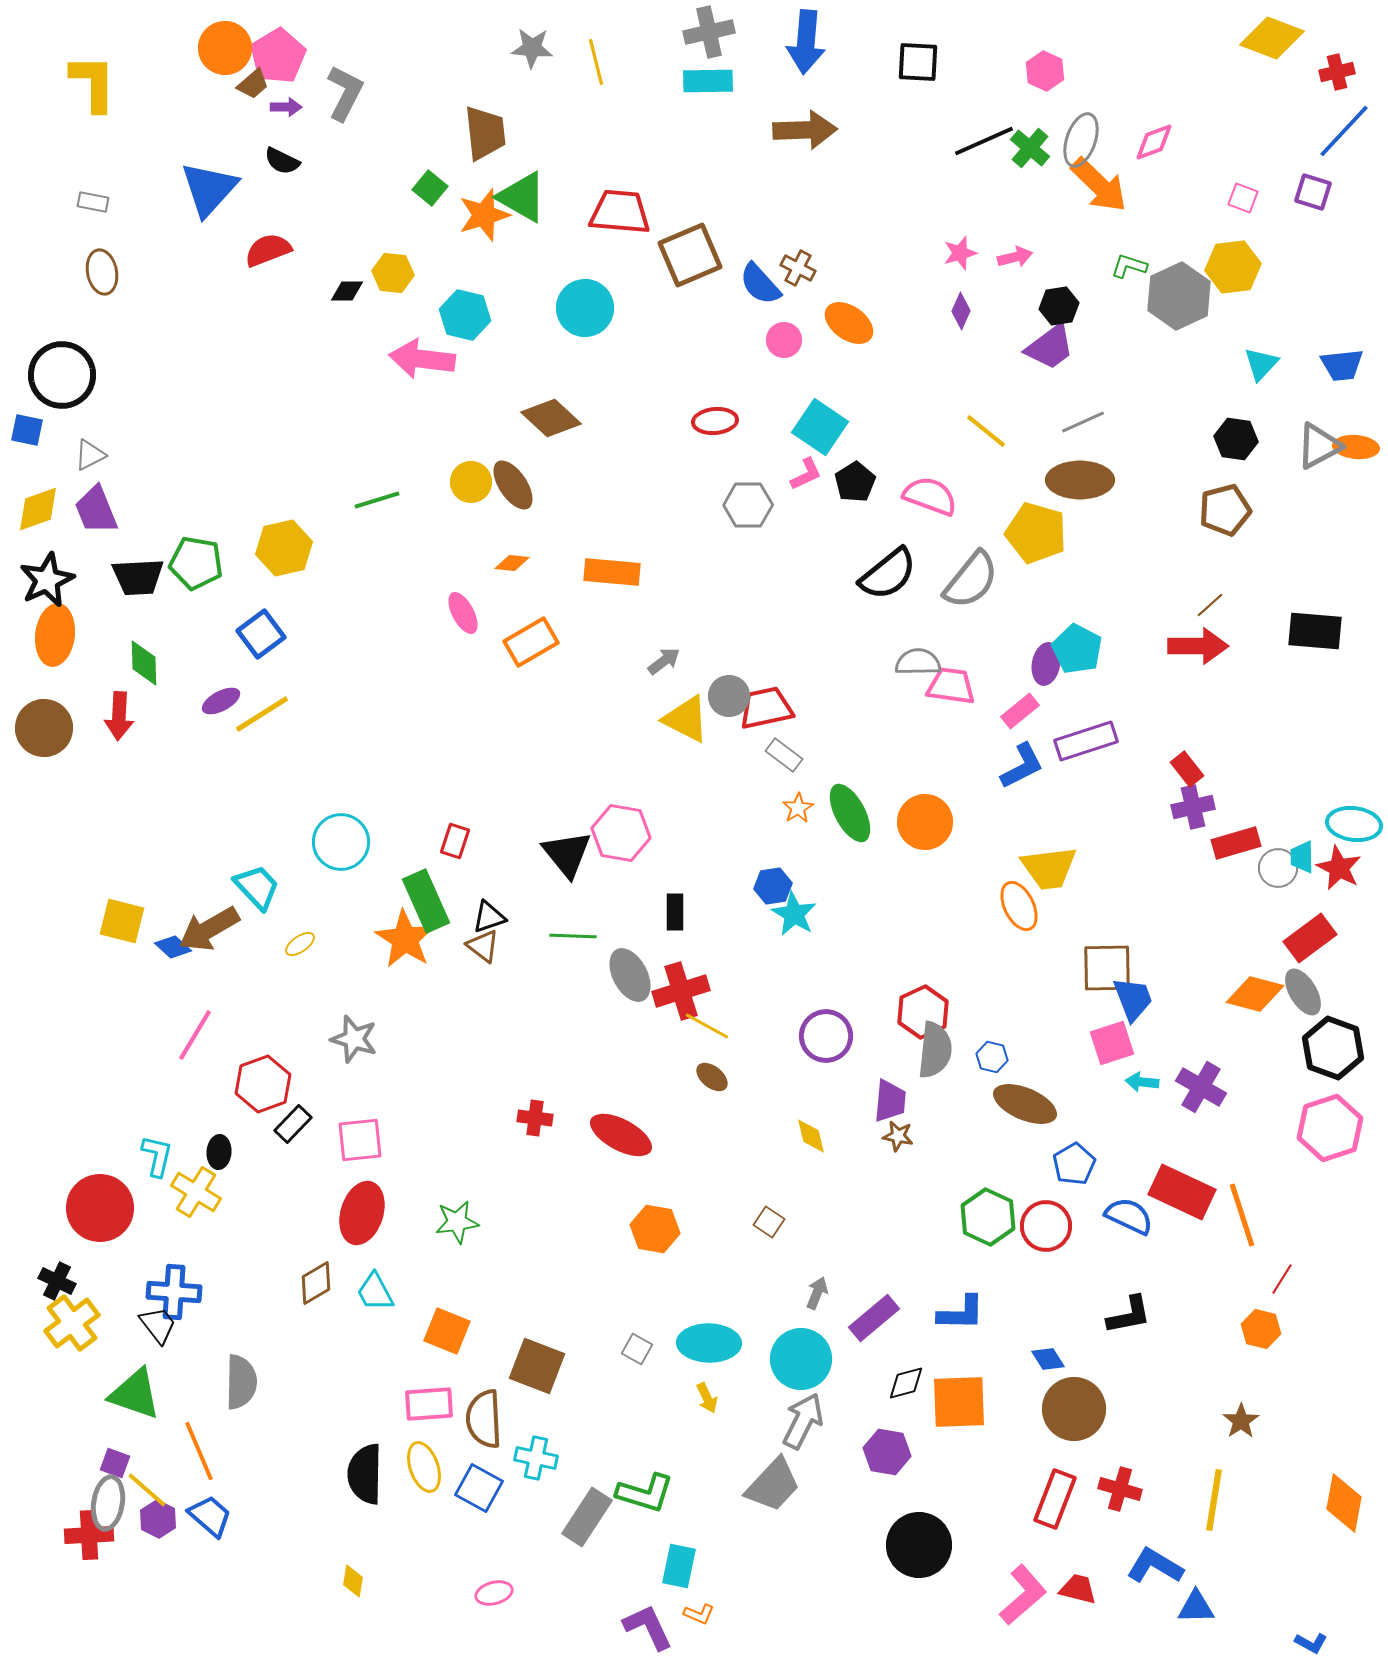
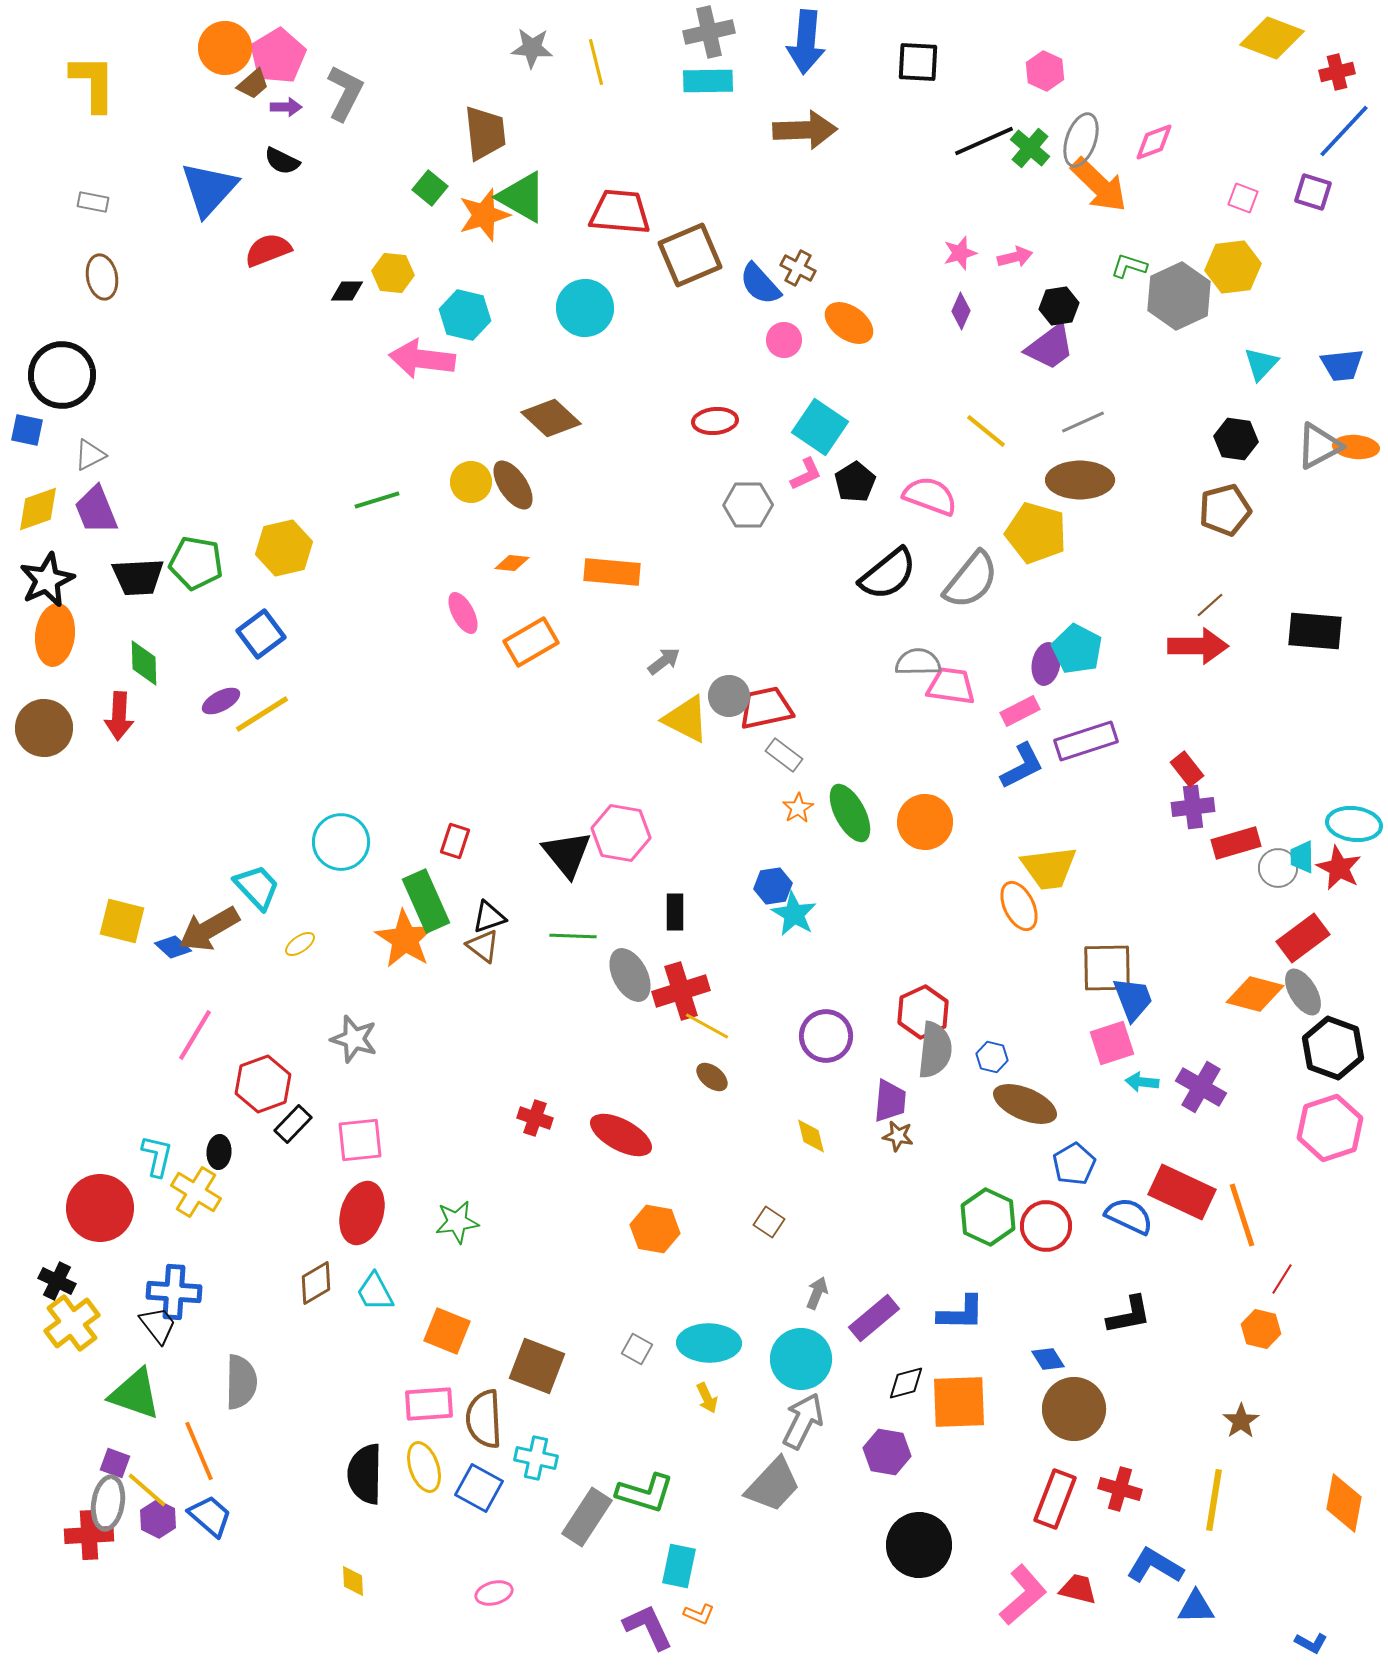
brown ellipse at (102, 272): moved 5 px down
pink rectangle at (1020, 711): rotated 12 degrees clockwise
purple cross at (1193, 807): rotated 6 degrees clockwise
red rectangle at (1310, 938): moved 7 px left
red cross at (535, 1118): rotated 12 degrees clockwise
yellow diamond at (353, 1581): rotated 12 degrees counterclockwise
